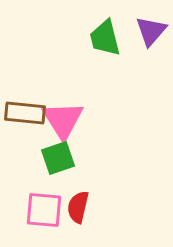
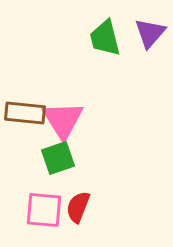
purple triangle: moved 1 px left, 2 px down
red semicircle: rotated 8 degrees clockwise
